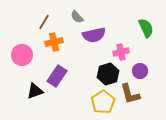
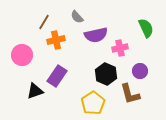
purple semicircle: moved 2 px right
orange cross: moved 2 px right, 2 px up
pink cross: moved 1 px left, 4 px up
black hexagon: moved 2 px left; rotated 20 degrees counterclockwise
yellow pentagon: moved 10 px left, 1 px down
